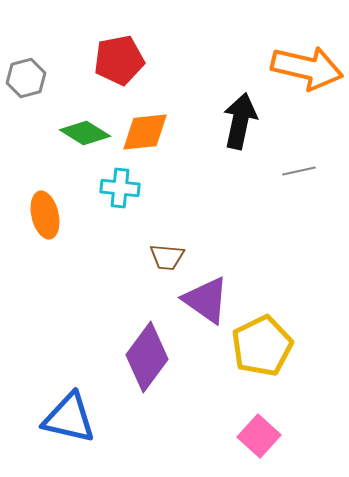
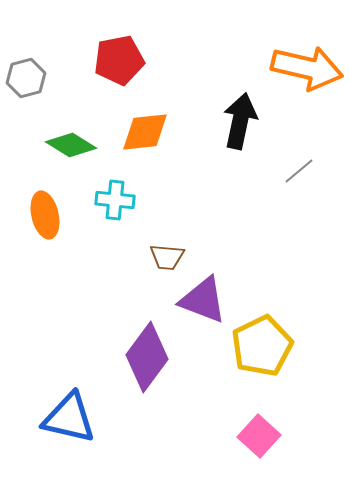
green diamond: moved 14 px left, 12 px down
gray line: rotated 28 degrees counterclockwise
cyan cross: moved 5 px left, 12 px down
purple triangle: moved 3 px left; rotated 14 degrees counterclockwise
